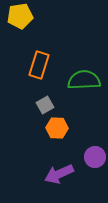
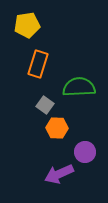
yellow pentagon: moved 7 px right, 9 px down
orange rectangle: moved 1 px left, 1 px up
green semicircle: moved 5 px left, 7 px down
gray square: rotated 24 degrees counterclockwise
purple circle: moved 10 px left, 5 px up
